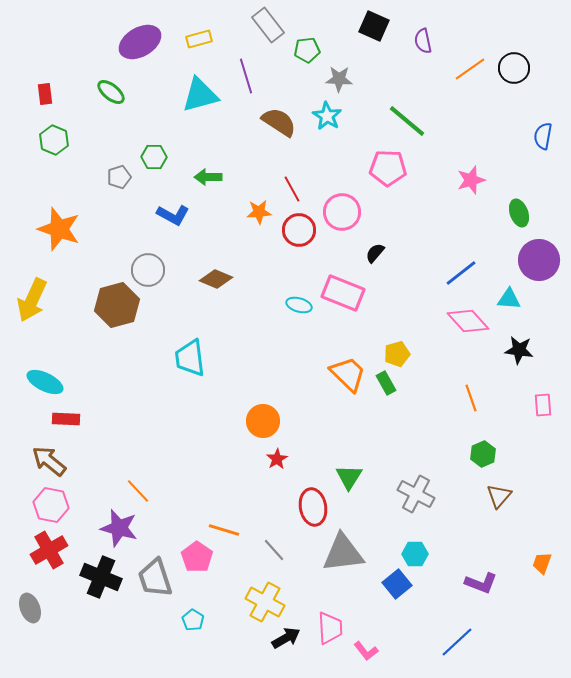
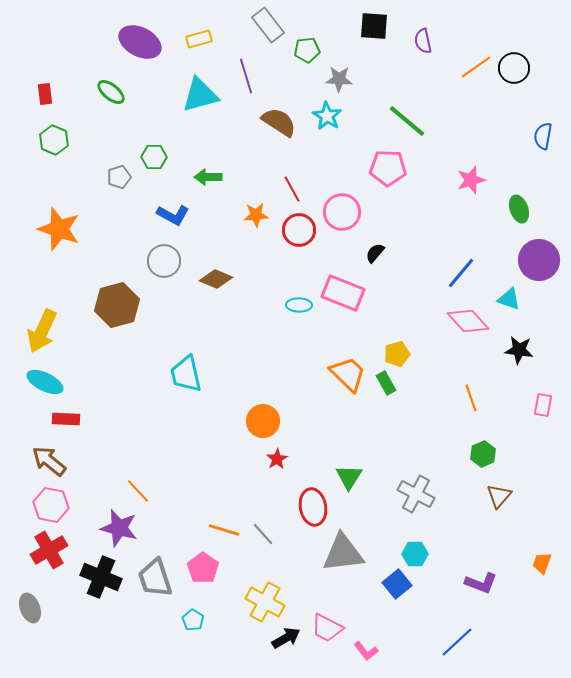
black square at (374, 26): rotated 20 degrees counterclockwise
purple ellipse at (140, 42): rotated 57 degrees clockwise
orange line at (470, 69): moved 6 px right, 2 px up
orange star at (259, 212): moved 3 px left, 3 px down
green ellipse at (519, 213): moved 4 px up
gray circle at (148, 270): moved 16 px right, 9 px up
blue line at (461, 273): rotated 12 degrees counterclockwise
cyan triangle at (509, 299): rotated 15 degrees clockwise
yellow arrow at (32, 300): moved 10 px right, 31 px down
cyan ellipse at (299, 305): rotated 15 degrees counterclockwise
cyan trapezoid at (190, 358): moved 4 px left, 16 px down; rotated 6 degrees counterclockwise
pink rectangle at (543, 405): rotated 15 degrees clockwise
gray line at (274, 550): moved 11 px left, 16 px up
pink pentagon at (197, 557): moved 6 px right, 11 px down
pink trapezoid at (330, 628): moved 3 px left; rotated 120 degrees clockwise
